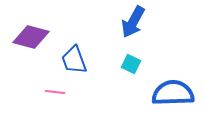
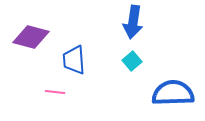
blue arrow: rotated 20 degrees counterclockwise
blue trapezoid: rotated 16 degrees clockwise
cyan square: moved 1 px right, 3 px up; rotated 24 degrees clockwise
